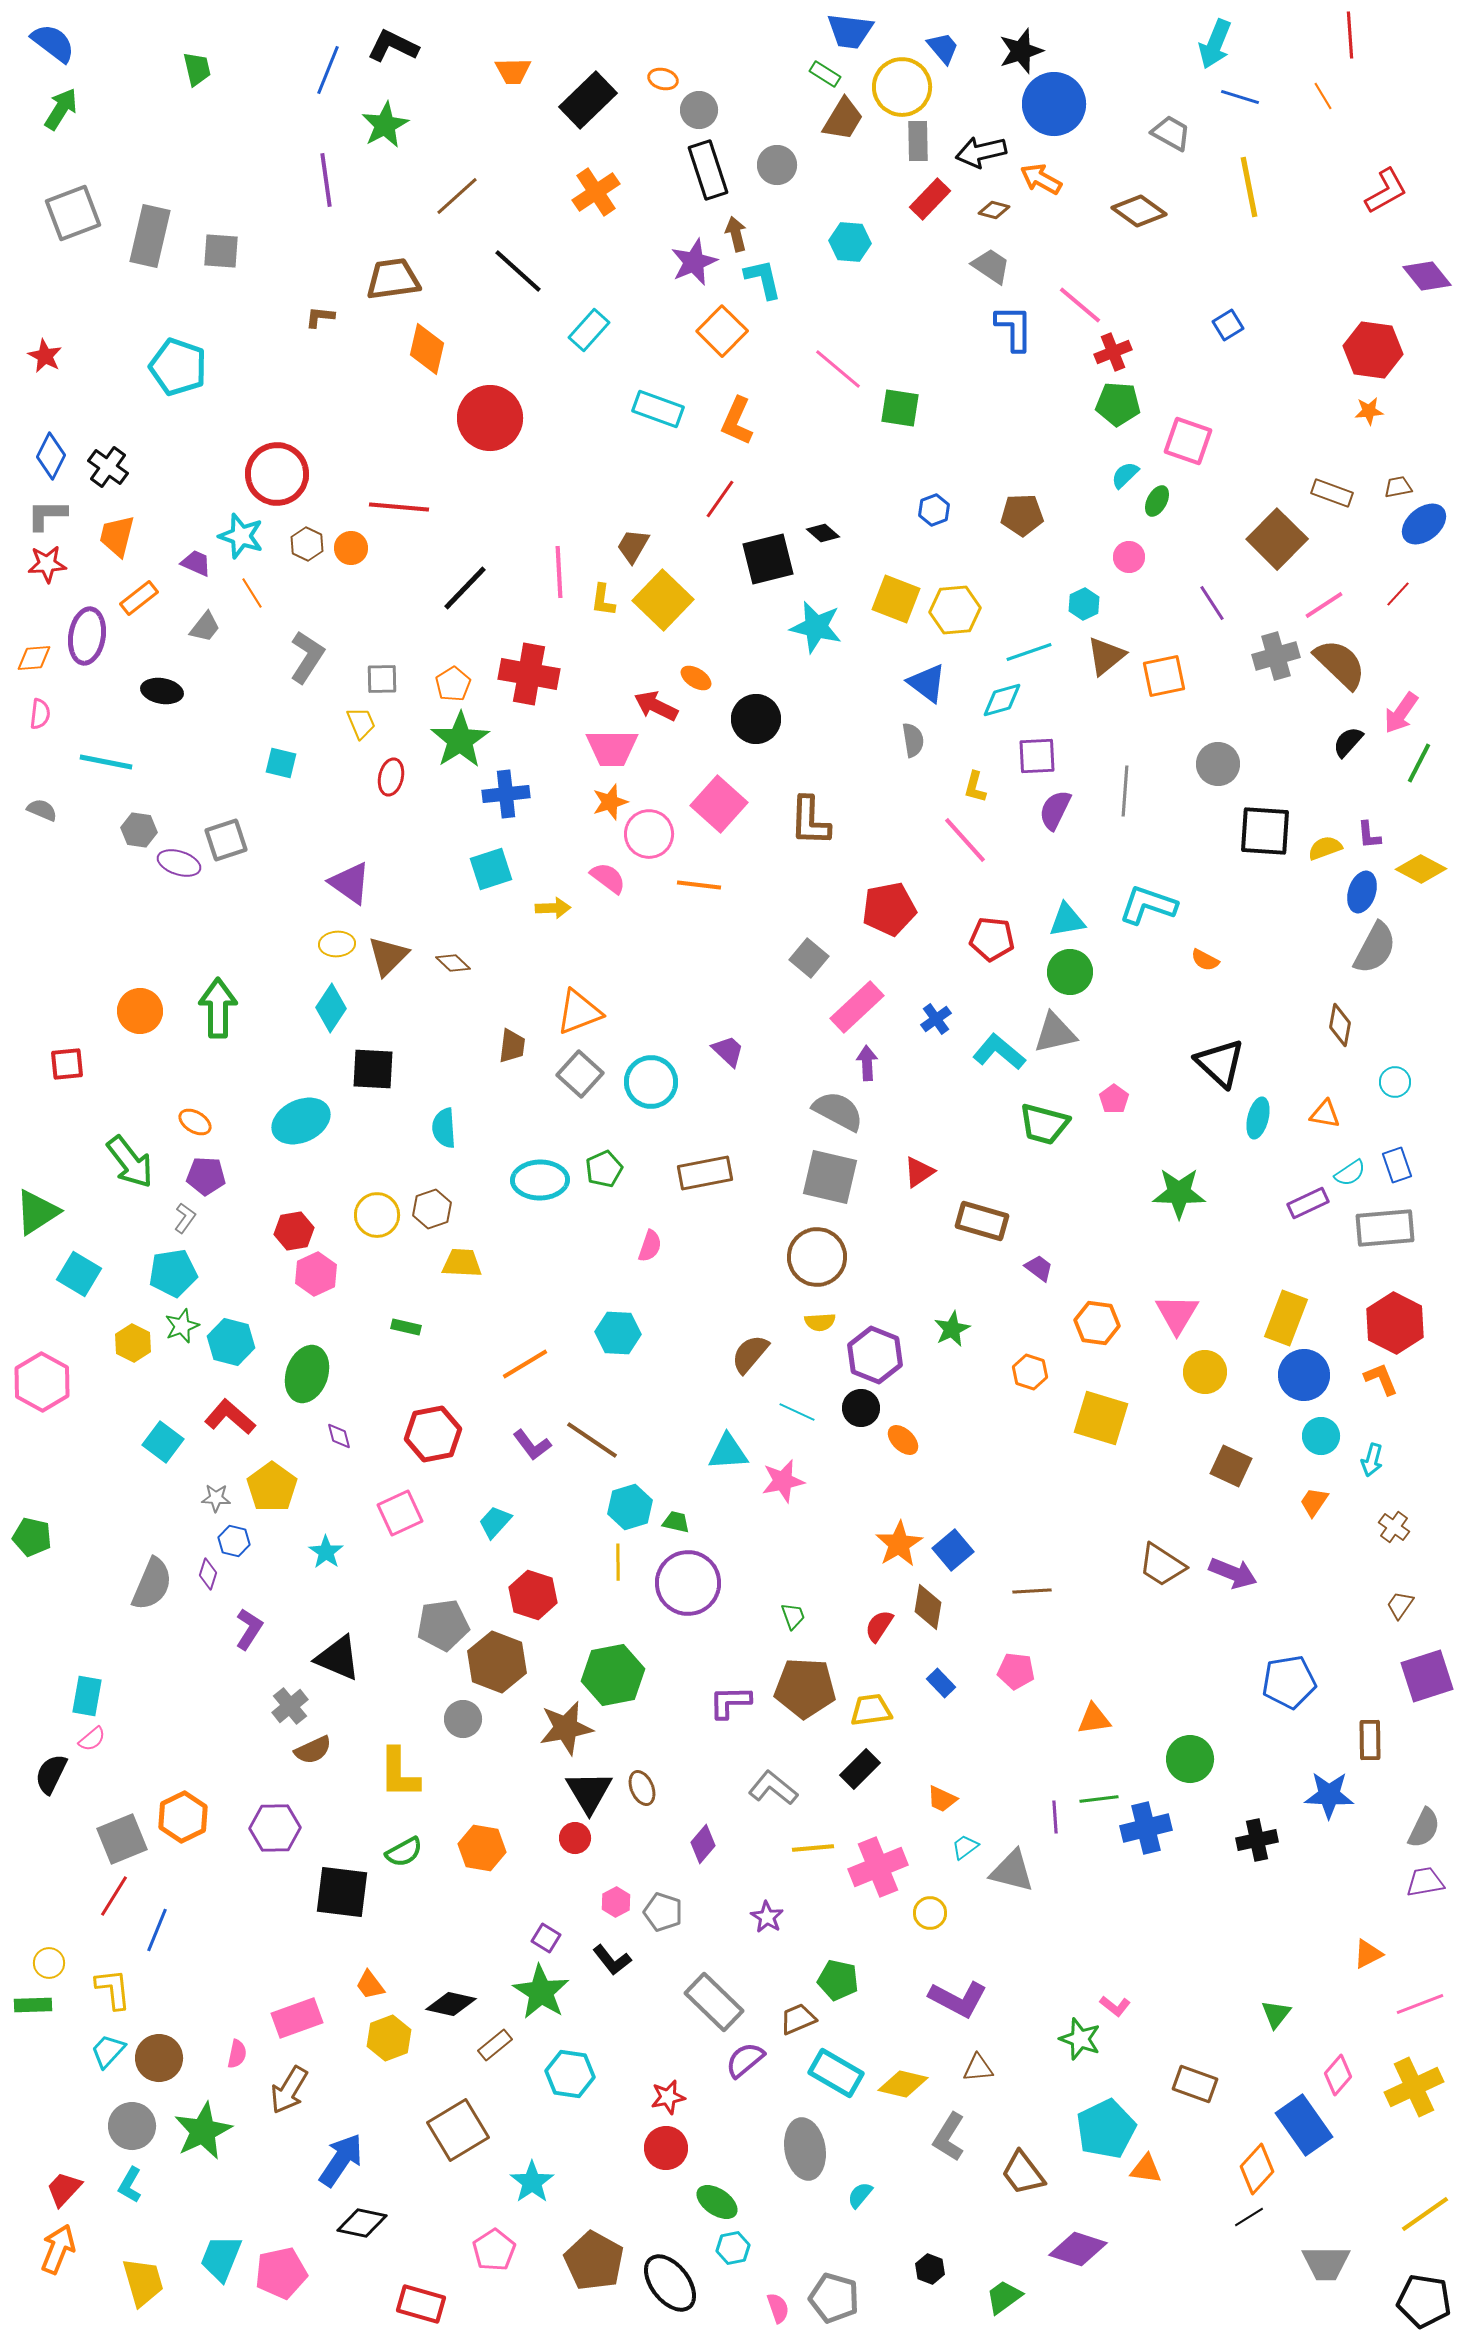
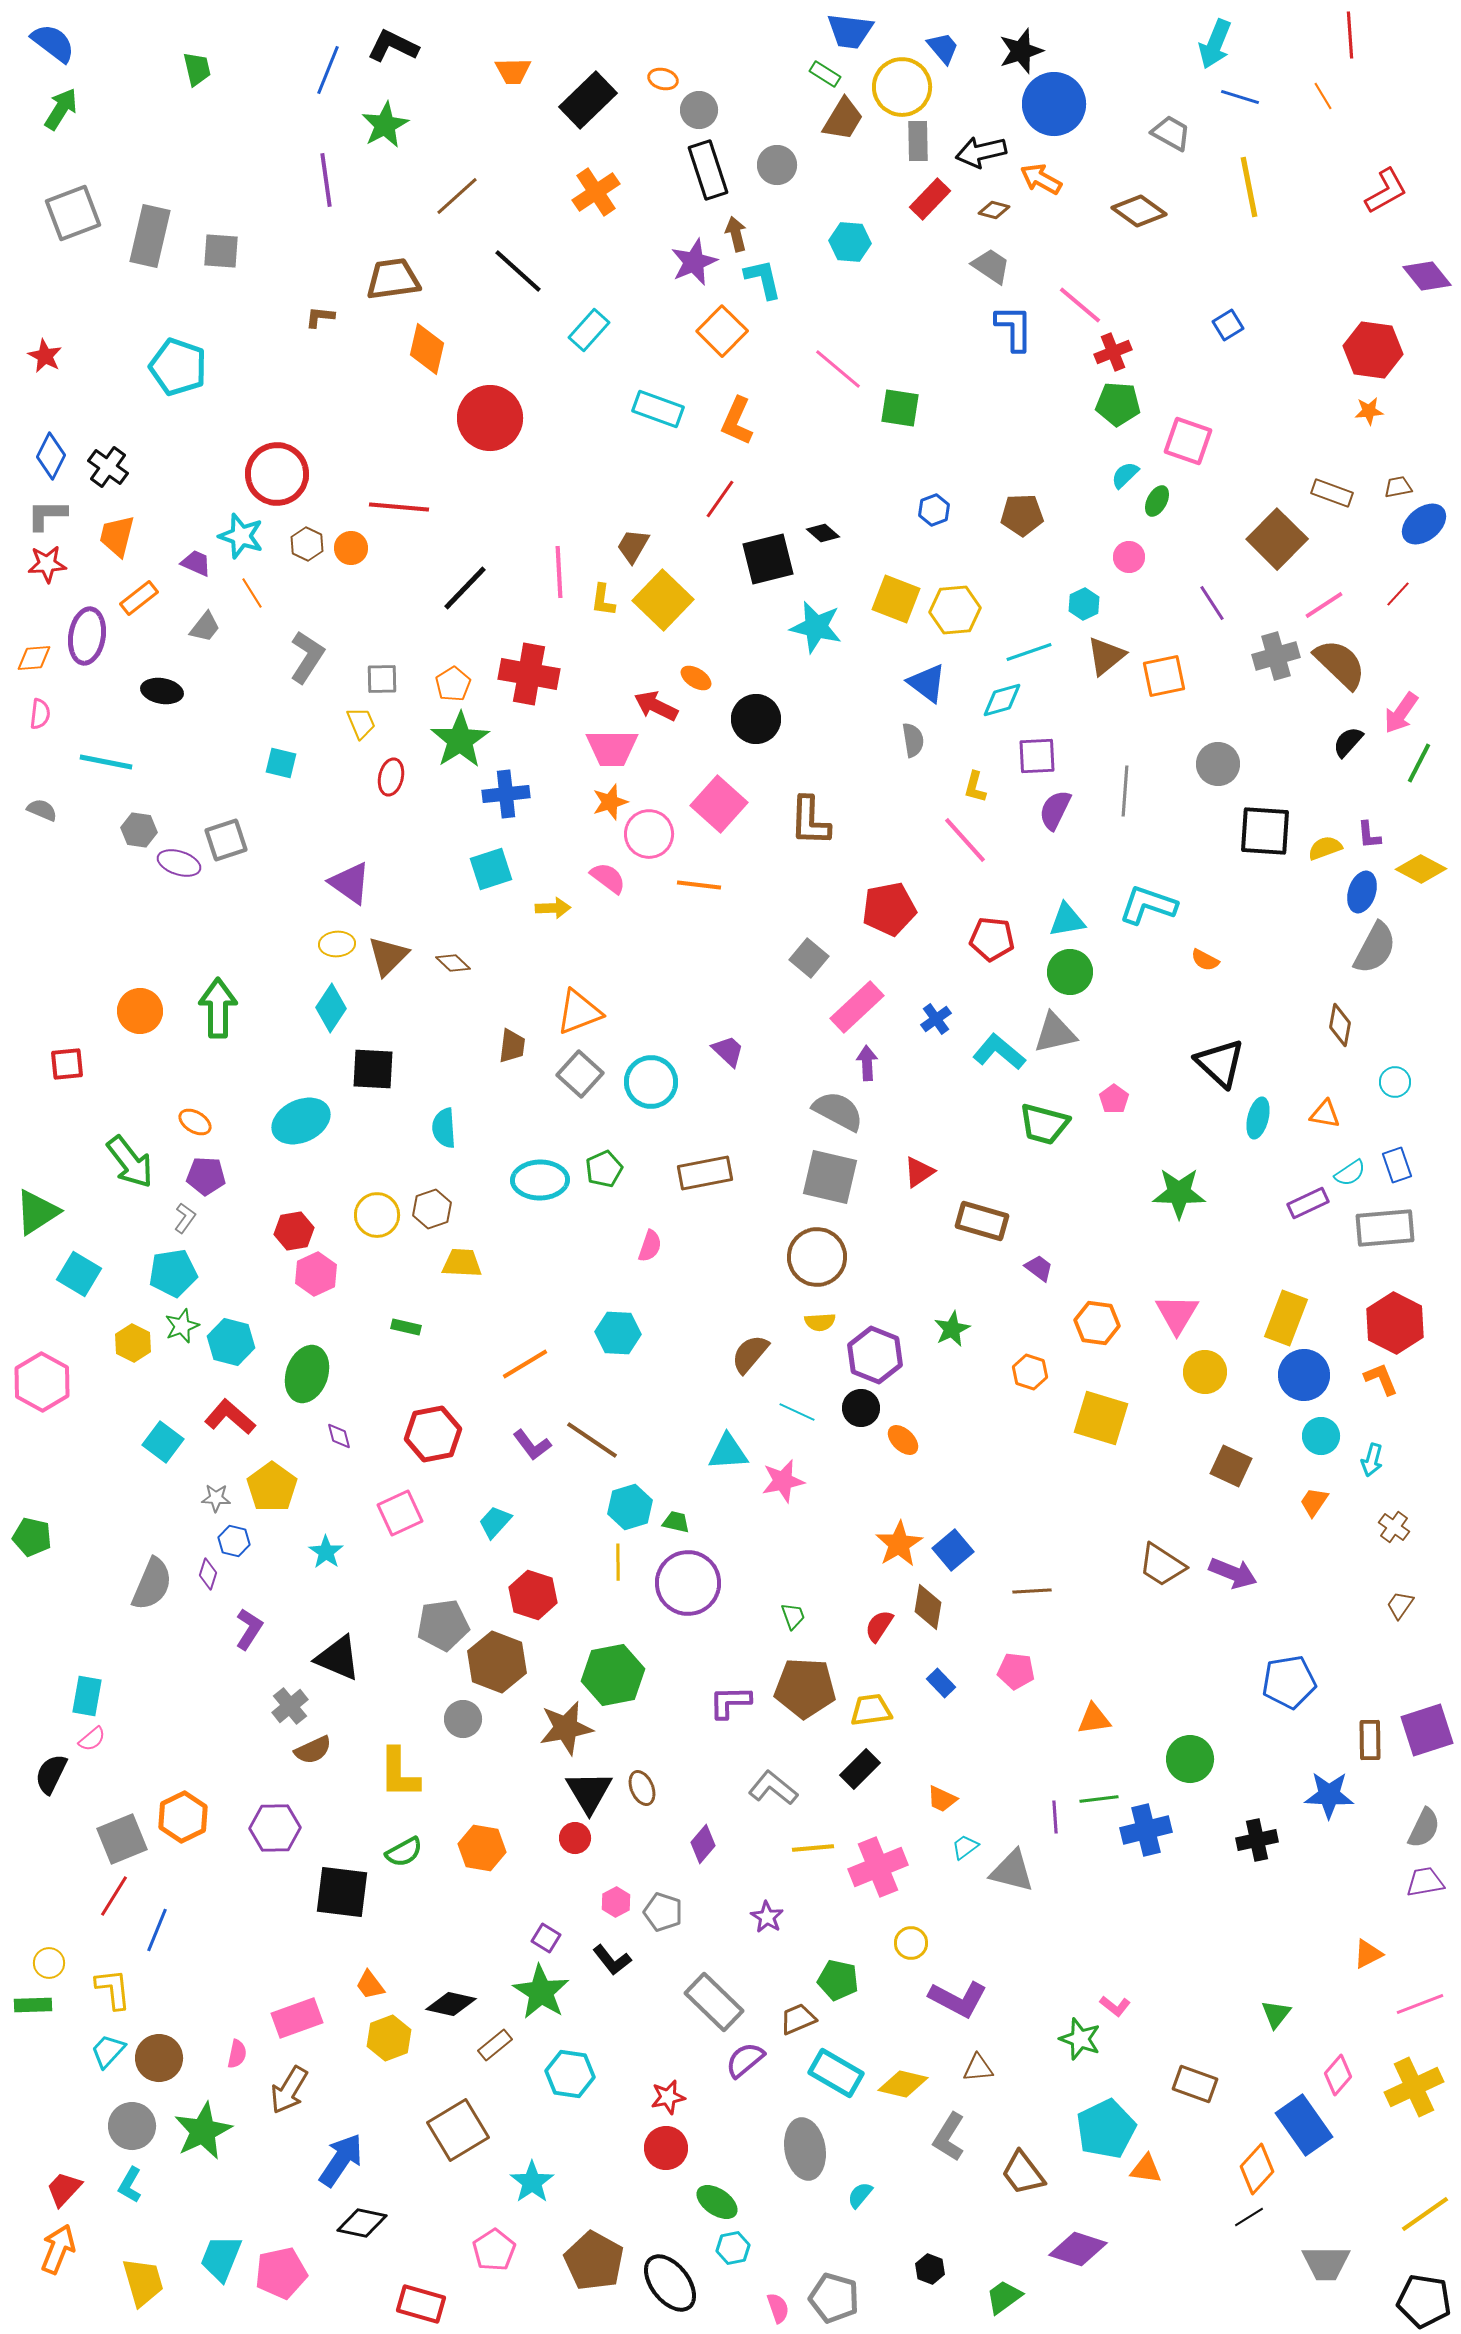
purple square at (1427, 1676): moved 54 px down
blue cross at (1146, 1828): moved 2 px down
yellow circle at (930, 1913): moved 19 px left, 30 px down
